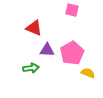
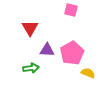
pink square: moved 1 px left
red triangle: moved 4 px left; rotated 36 degrees clockwise
